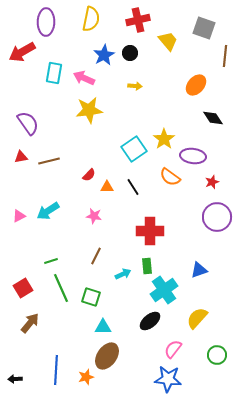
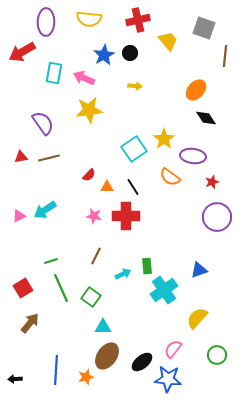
yellow semicircle at (91, 19): moved 2 px left; rotated 85 degrees clockwise
orange ellipse at (196, 85): moved 5 px down
black diamond at (213, 118): moved 7 px left
purple semicircle at (28, 123): moved 15 px right
brown line at (49, 161): moved 3 px up
cyan arrow at (48, 211): moved 3 px left, 1 px up
red cross at (150, 231): moved 24 px left, 15 px up
green square at (91, 297): rotated 18 degrees clockwise
black ellipse at (150, 321): moved 8 px left, 41 px down
